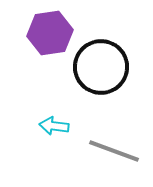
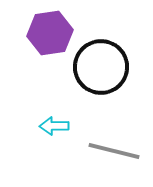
cyan arrow: rotated 8 degrees counterclockwise
gray line: rotated 6 degrees counterclockwise
